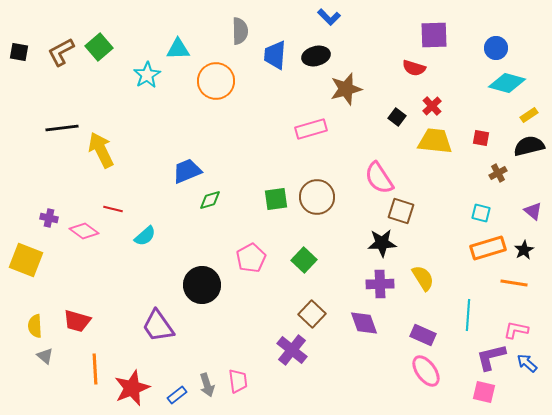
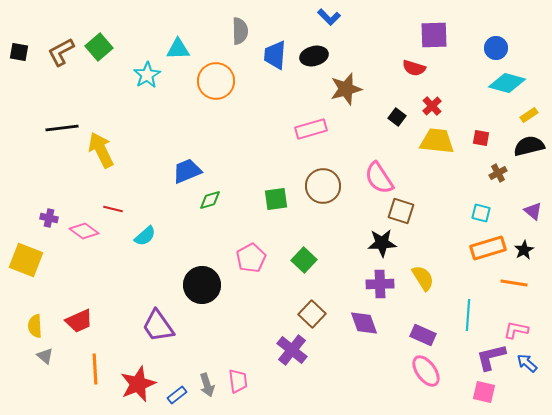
black ellipse at (316, 56): moved 2 px left
yellow trapezoid at (435, 141): moved 2 px right
brown circle at (317, 197): moved 6 px right, 11 px up
red trapezoid at (77, 321): moved 2 px right; rotated 40 degrees counterclockwise
red star at (132, 388): moved 6 px right, 4 px up
